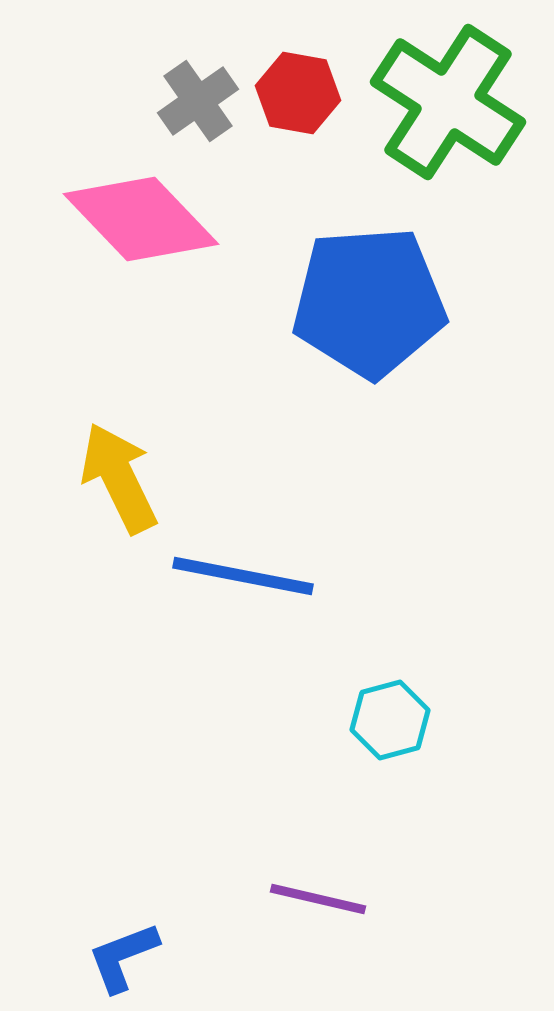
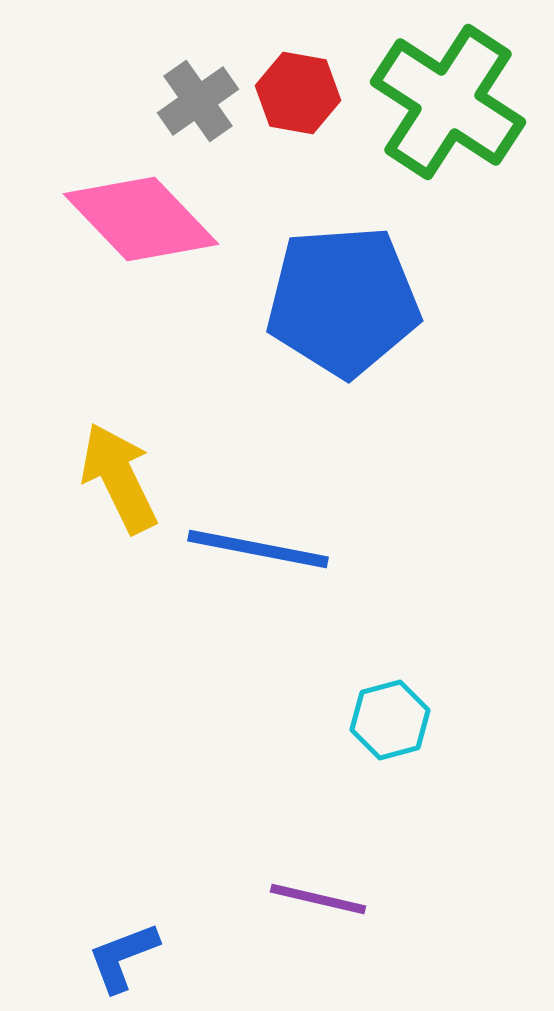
blue pentagon: moved 26 px left, 1 px up
blue line: moved 15 px right, 27 px up
